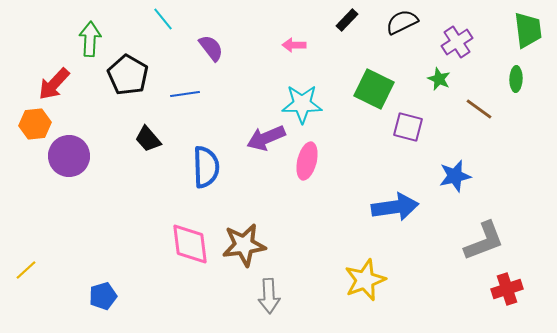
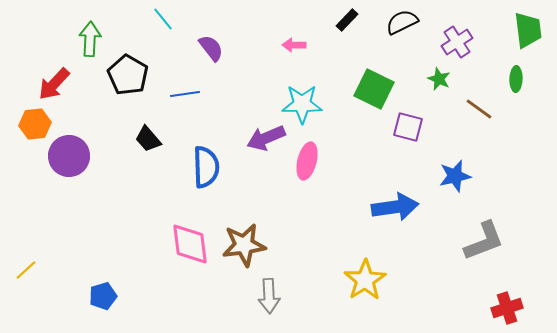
yellow star: rotated 12 degrees counterclockwise
red cross: moved 19 px down
